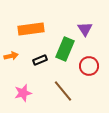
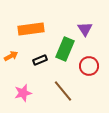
orange arrow: rotated 16 degrees counterclockwise
